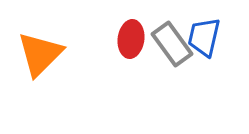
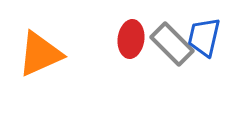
gray rectangle: rotated 9 degrees counterclockwise
orange triangle: rotated 21 degrees clockwise
